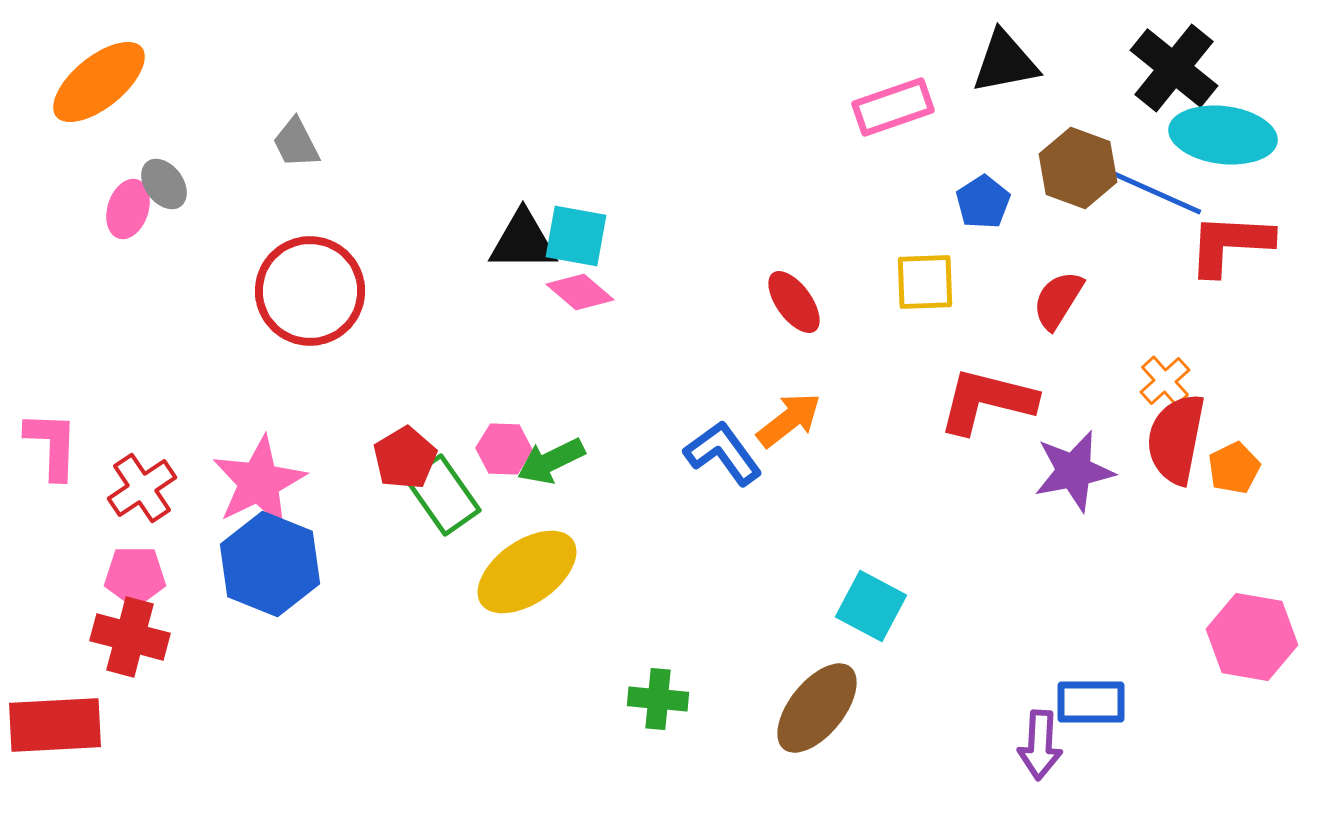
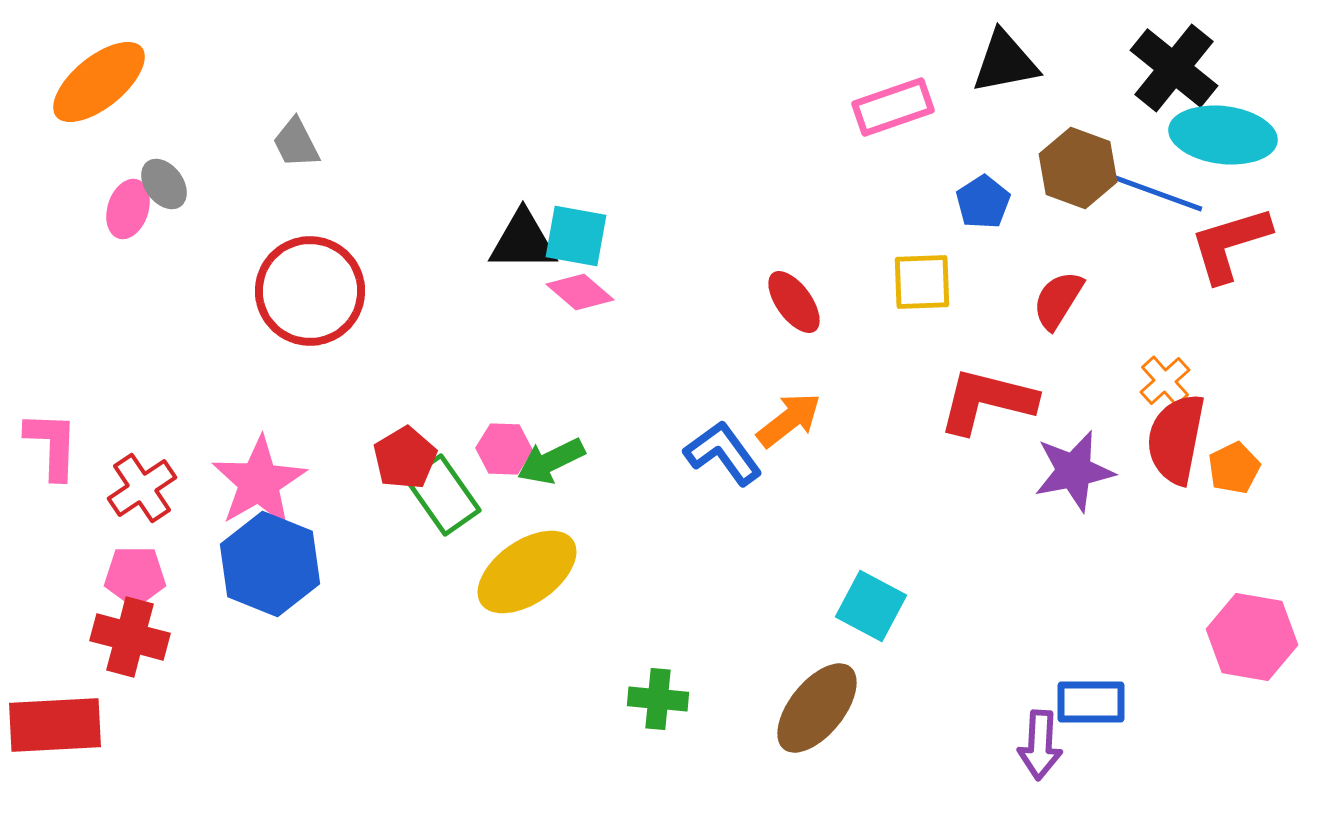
blue line at (1157, 193): rotated 4 degrees counterclockwise
red L-shape at (1230, 244): rotated 20 degrees counterclockwise
yellow square at (925, 282): moved 3 px left
pink star at (259, 482): rotated 4 degrees counterclockwise
